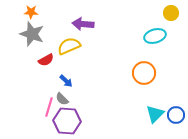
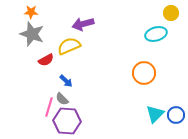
purple arrow: rotated 20 degrees counterclockwise
cyan ellipse: moved 1 px right, 2 px up
